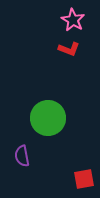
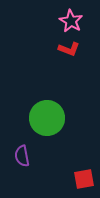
pink star: moved 2 px left, 1 px down
green circle: moved 1 px left
